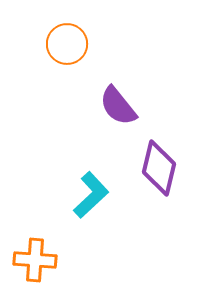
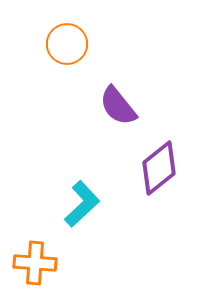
purple diamond: rotated 38 degrees clockwise
cyan L-shape: moved 9 px left, 9 px down
orange cross: moved 3 px down
